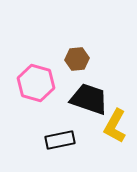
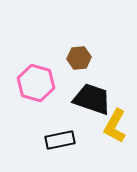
brown hexagon: moved 2 px right, 1 px up
black trapezoid: moved 3 px right
